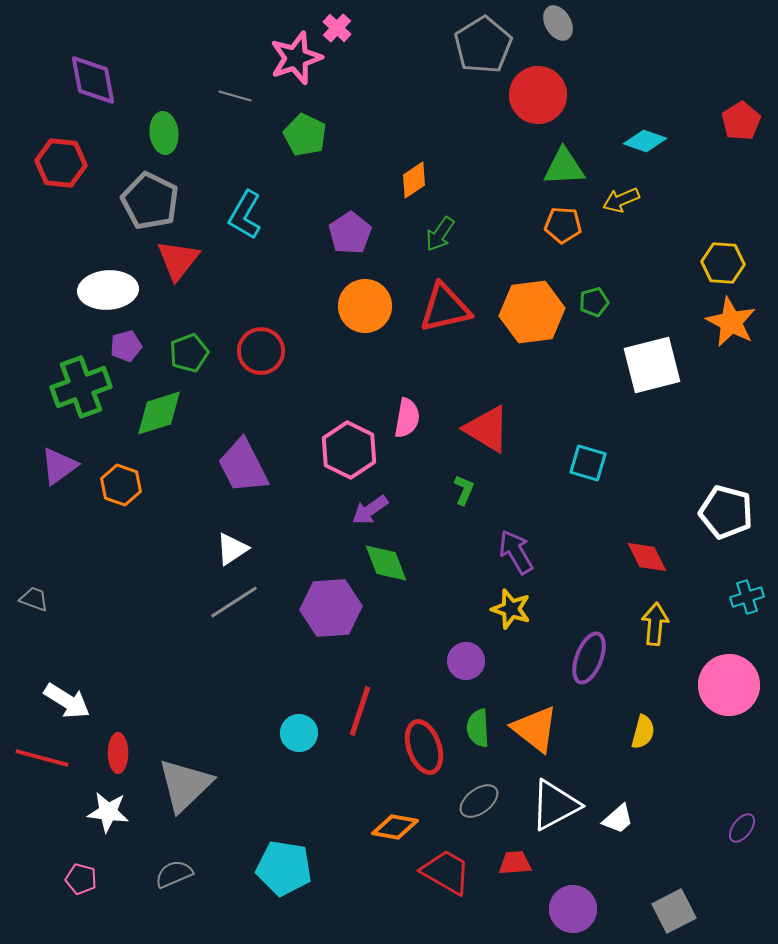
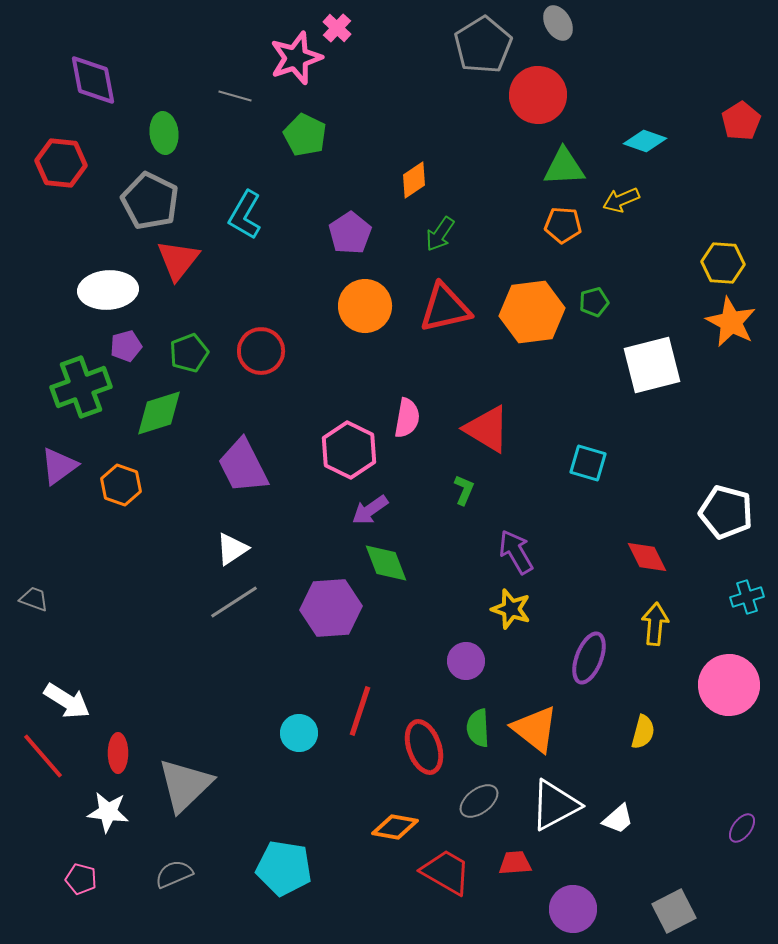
red line at (42, 758): moved 1 px right, 2 px up; rotated 34 degrees clockwise
